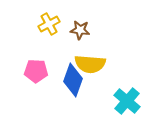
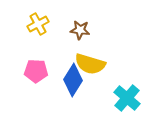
yellow cross: moved 11 px left
yellow semicircle: rotated 12 degrees clockwise
blue diamond: rotated 12 degrees clockwise
cyan cross: moved 3 px up
